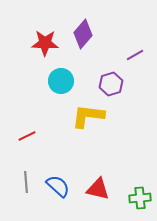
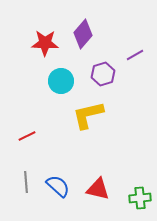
purple hexagon: moved 8 px left, 10 px up
yellow L-shape: moved 1 px up; rotated 20 degrees counterclockwise
